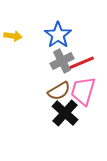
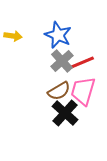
blue star: rotated 12 degrees counterclockwise
gray cross: rotated 15 degrees counterclockwise
